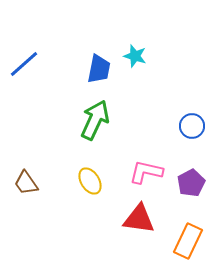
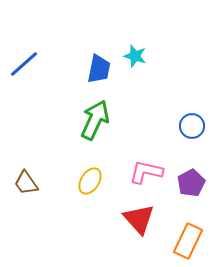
yellow ellipse: rotated 64 degrees clockwise
red triangle: rotated 40 degrees clockwise
